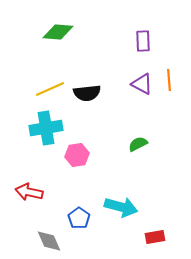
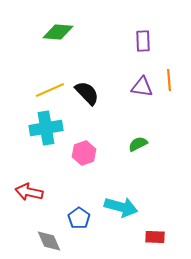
purple triangle: moved 3 px down; rotated 20 degrees counterclockwise
yellow line: moved 1 px down
black semicircle: rotated 128 degrees counterclockwise
pink hexagon: moved 7 px right, 2 px up; rotated 10 degrees counterclockwise
red rectangle: rotated 12 degrees clockwise
